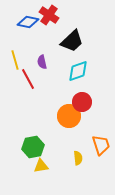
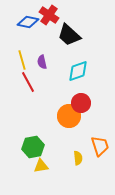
black trapezoid: moved 3 px left, 6 px up; rotated 85 degrees clockwise
yellow line: moved 7 px right
red line: moved 3 px down
red circle: moved 1 px left, 1 px down
orange trapezoid: moved 1 px left, 1 px down
